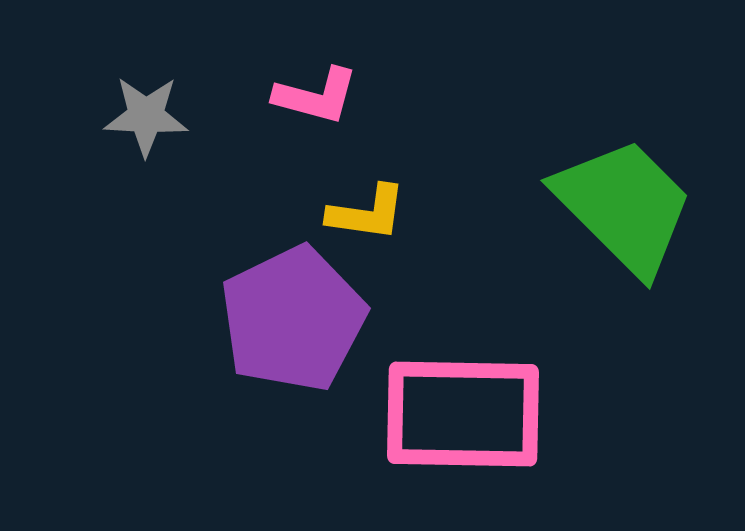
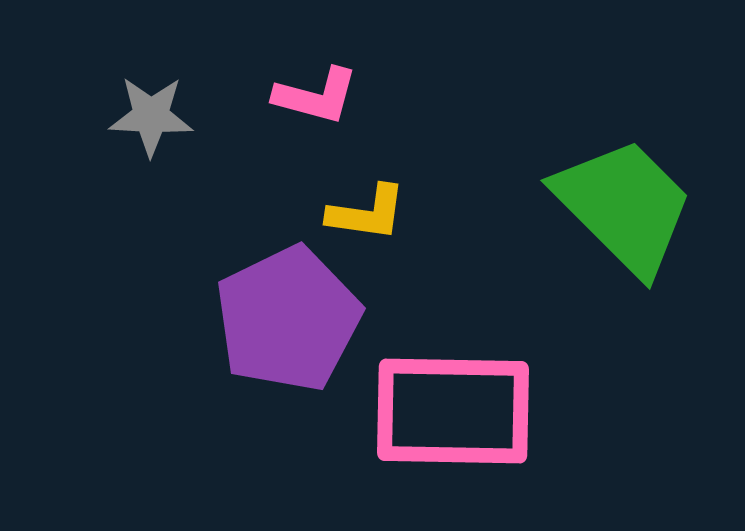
gray star: moved 5 px right
purple pentagon: moved 5 px left
pink rectangle: moved 10 px left, 3 px up
